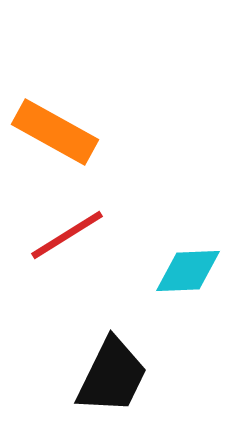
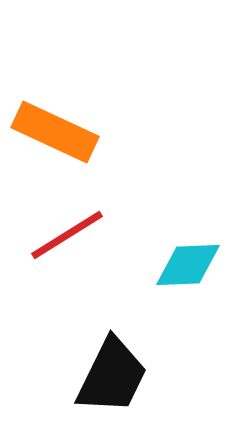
orange rectangle: rotated 4 degrees counterclockwise
cyan diamond: moved 6 px up
